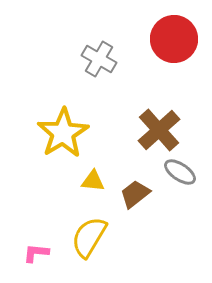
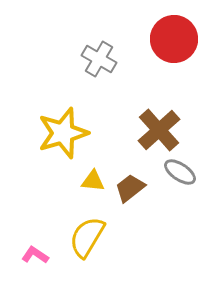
yellow star: rotated 15 degrees clockwise
brown trapezoid: moved 5 px left, 6 px up
yellow semicircle: moved 2 px left
pink L-shape: moved 1 px left, 2 px down; rotated 28 degrees clockwise
